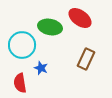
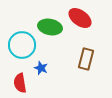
brown rectangle: rotated 10 degrees counterclockwise
